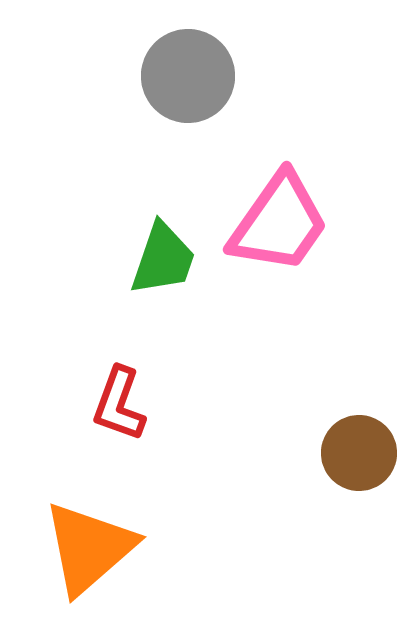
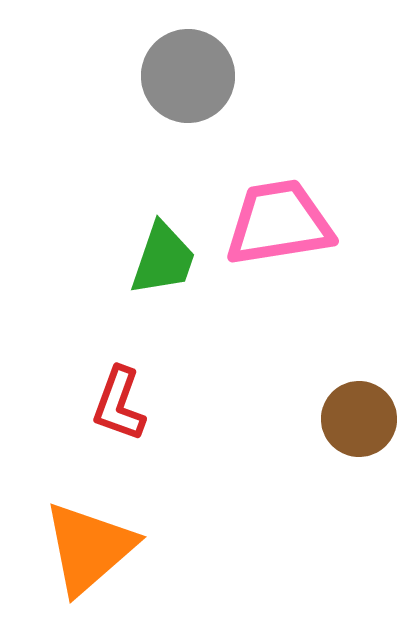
pink trapezoid: rotated 134 degrees counterclockwise
brown circle: moved 34 px up
